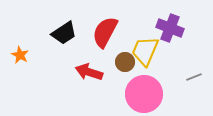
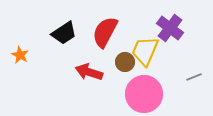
purple cross: rotated 16 degrees clockwise
